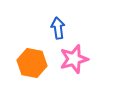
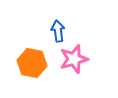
blue arrow: moved 3 px down
